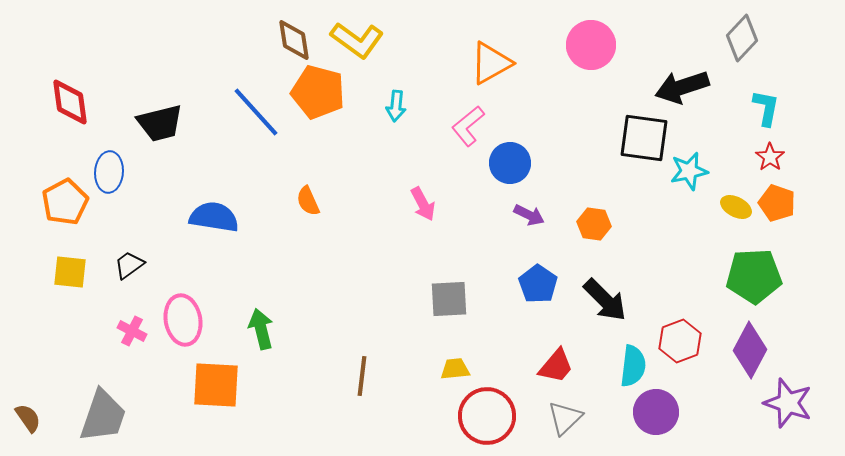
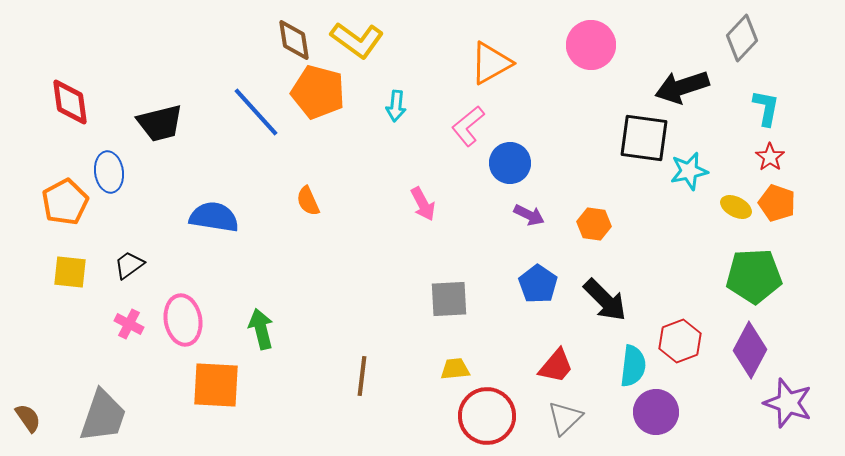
blue ellipse at (109, 172): rotated 12 degrees counterclockwise
pink cross at (132, 331): moved 3 px left, 7 px up
